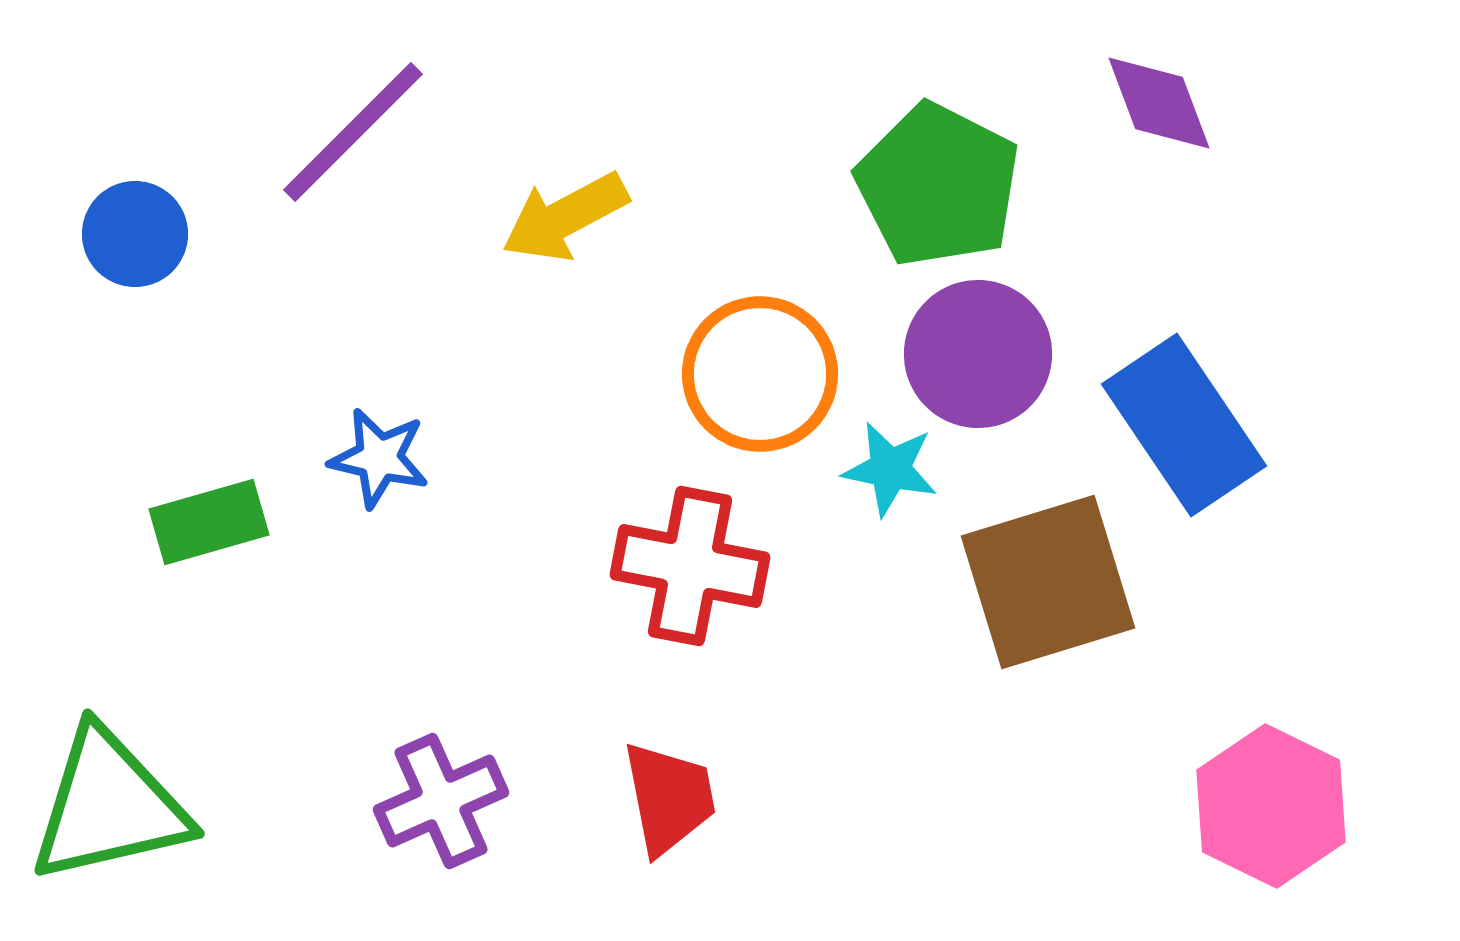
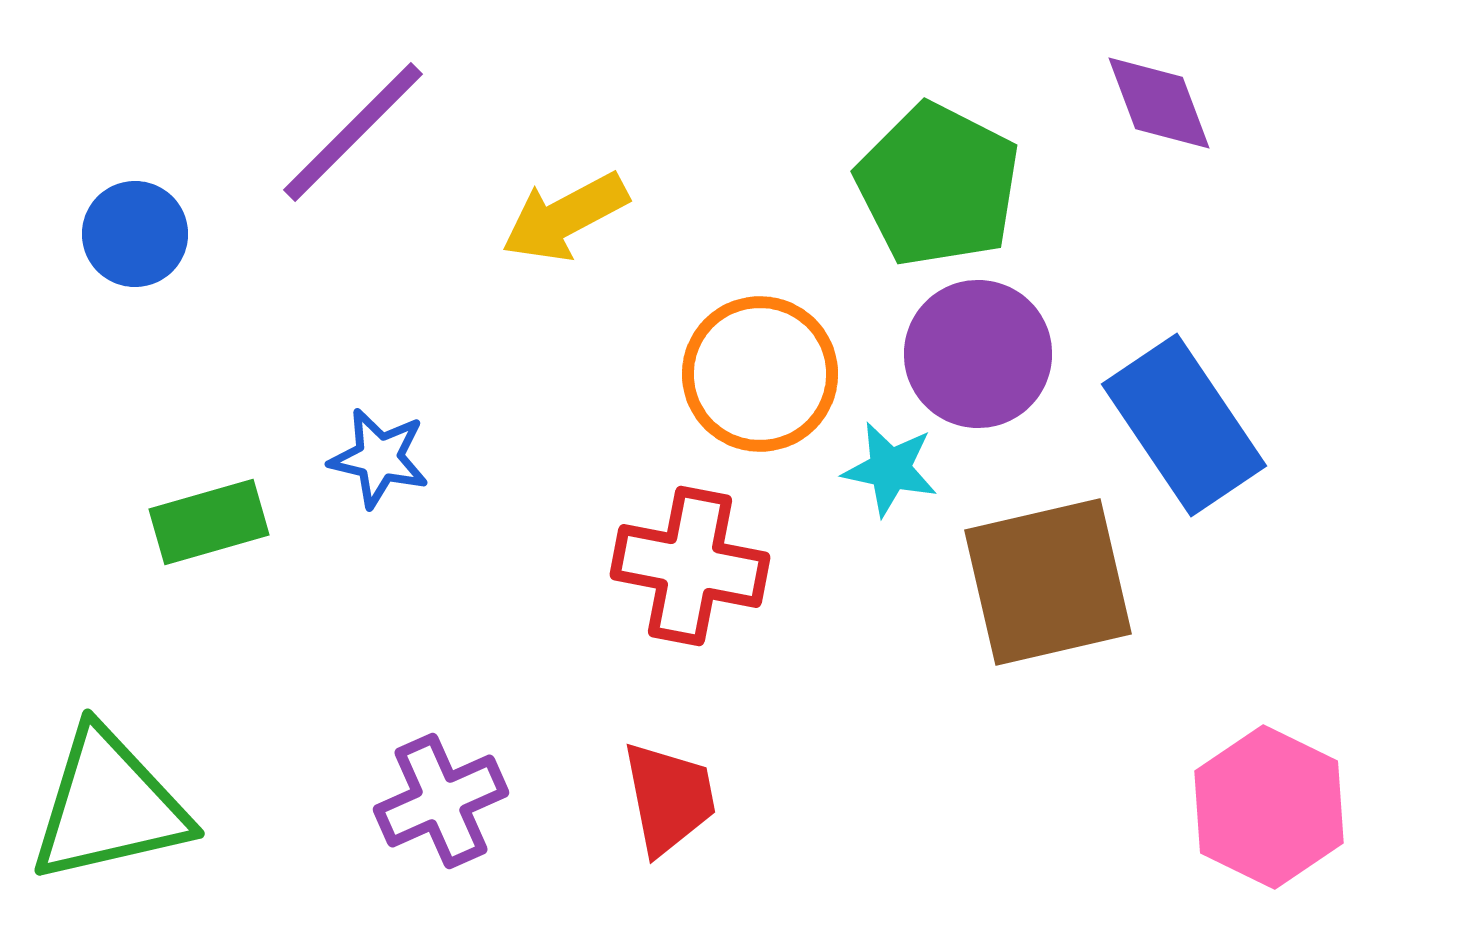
brown square: rotated 4 degrees clockwise
pink hexagon: moved 2 px left, 1 px down
